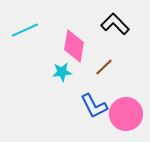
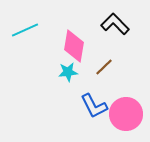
cyan star: moved 6 px right
